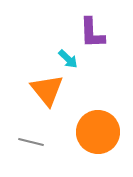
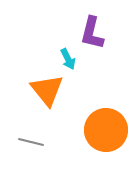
purple L-shape: rotated 16 degrees clockwise
cyan arrow: rotated 20 degrees clockwise
orange circle: moved 8 px right, 2 px up
